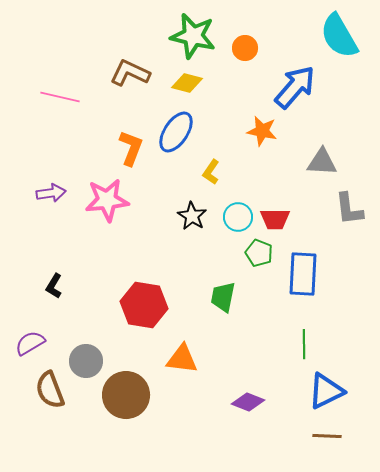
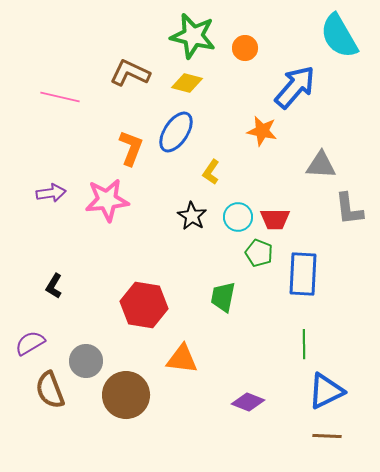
gray triangle: moved 1 px left, 3 px down
